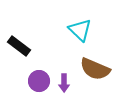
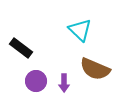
black rectangle: moved 2 px right, 2 px down
purple circle: moved 3 px left
